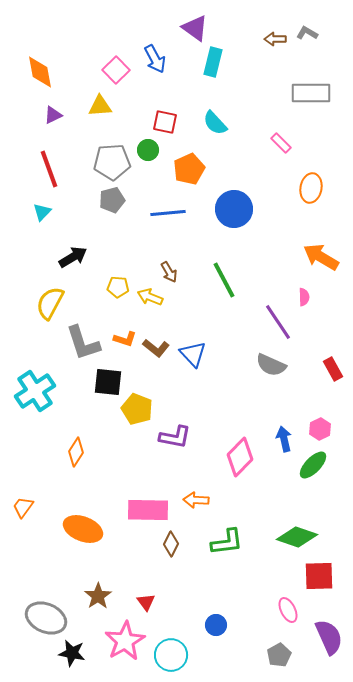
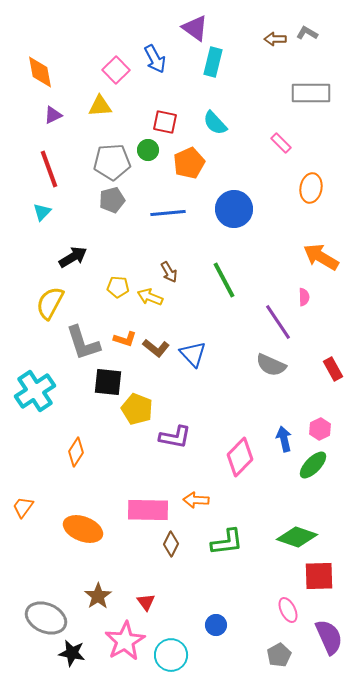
orange pentagon at (189, 169): moved 6 px up
